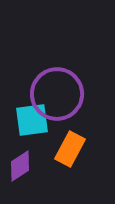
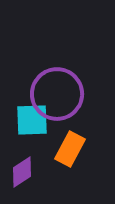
cyan square: rotated 6 degrees clockwise
purple diamond: moved 2 px right, 6 px down
